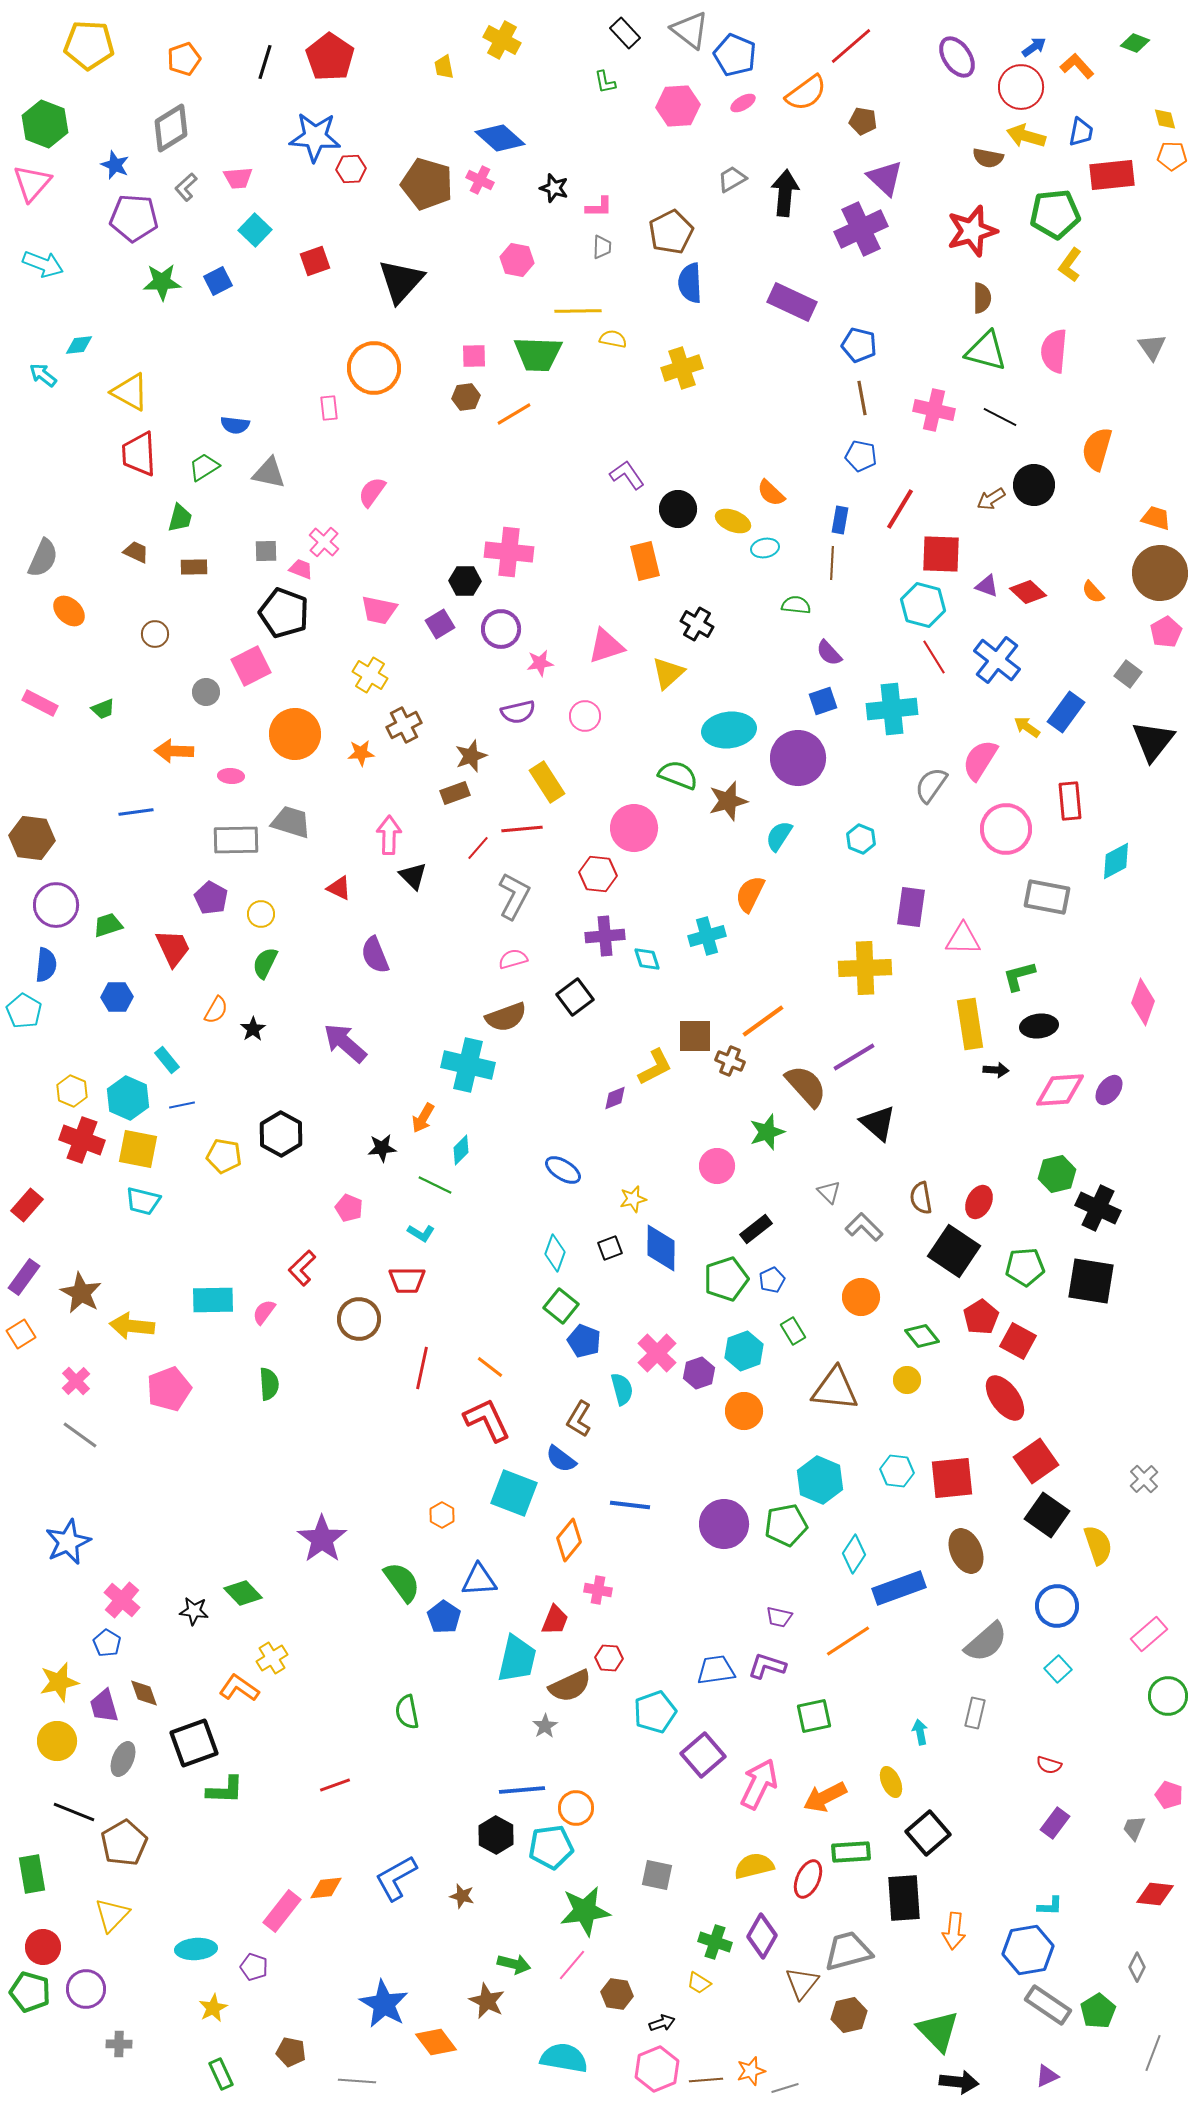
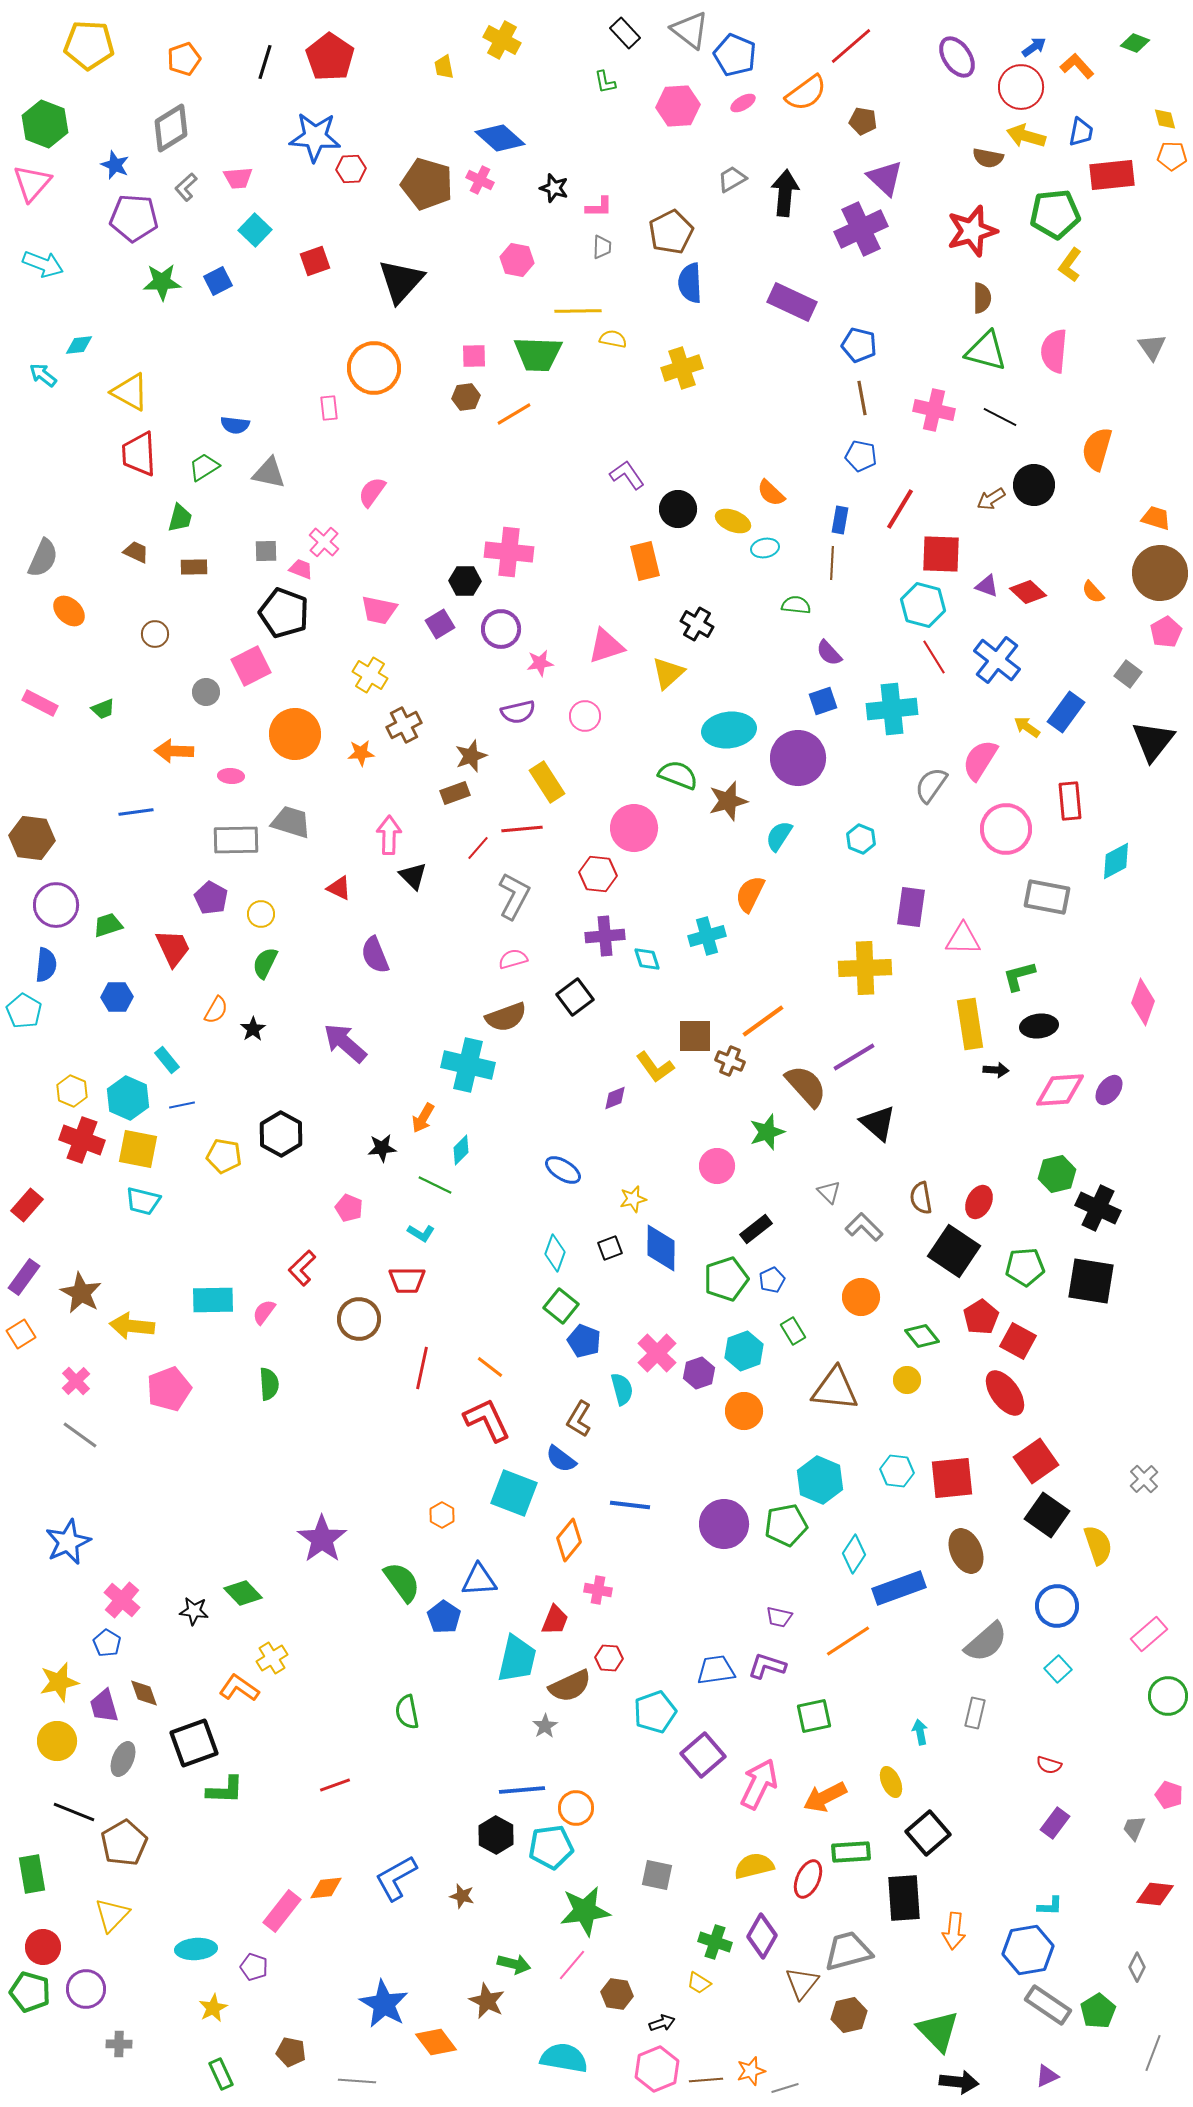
yellow L-shape at (655, 1067): rotated 81 degrees clockwise
red ellipse at (1005, 1398): moved 5 px up
